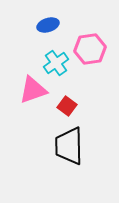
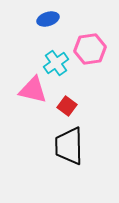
blue ellipse: moved 6 px up
pink triangle: rotated 32 degrees clockwise
